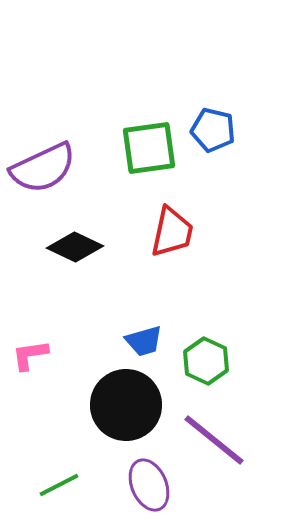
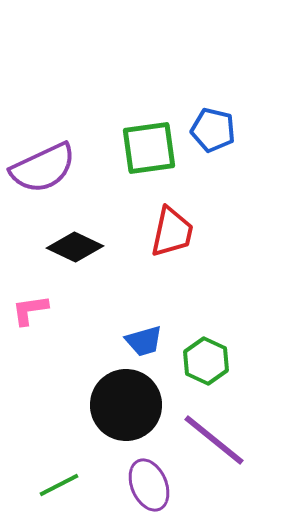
pink L-shape: moved 45 px up
